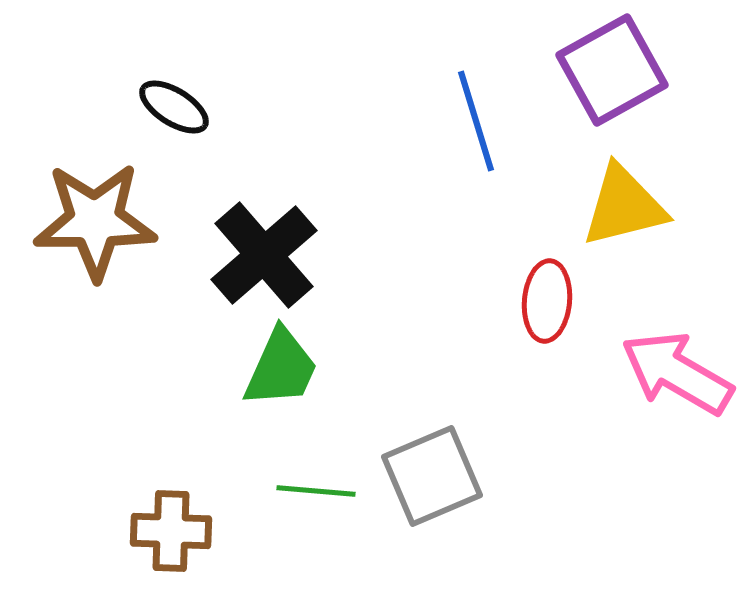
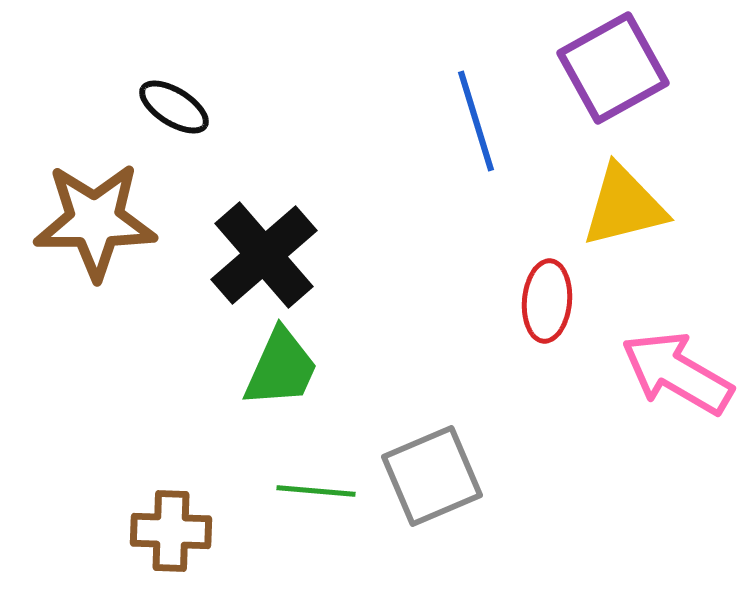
purple square: moved 1 px right, 2 px up
